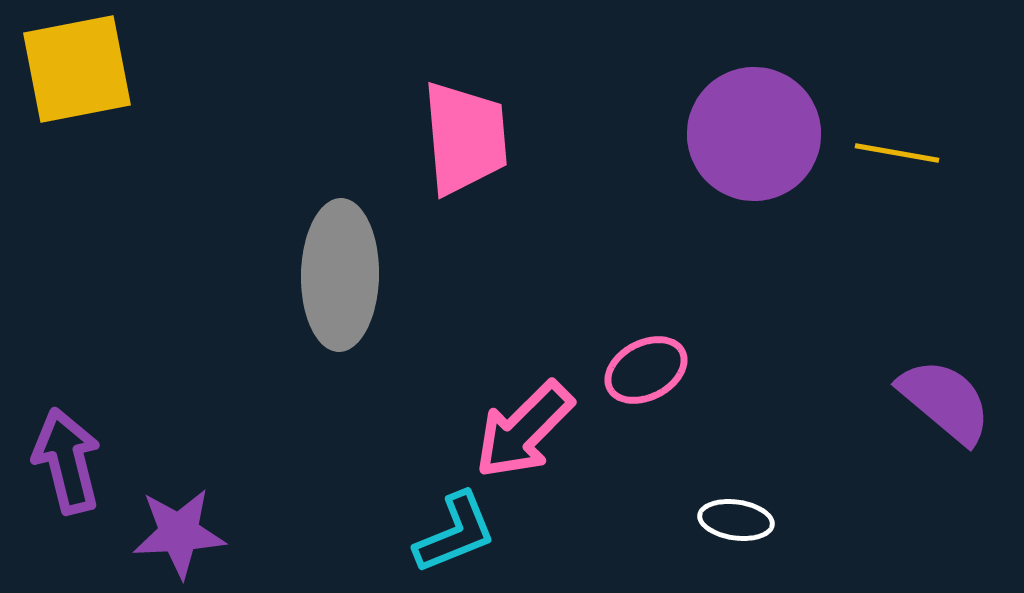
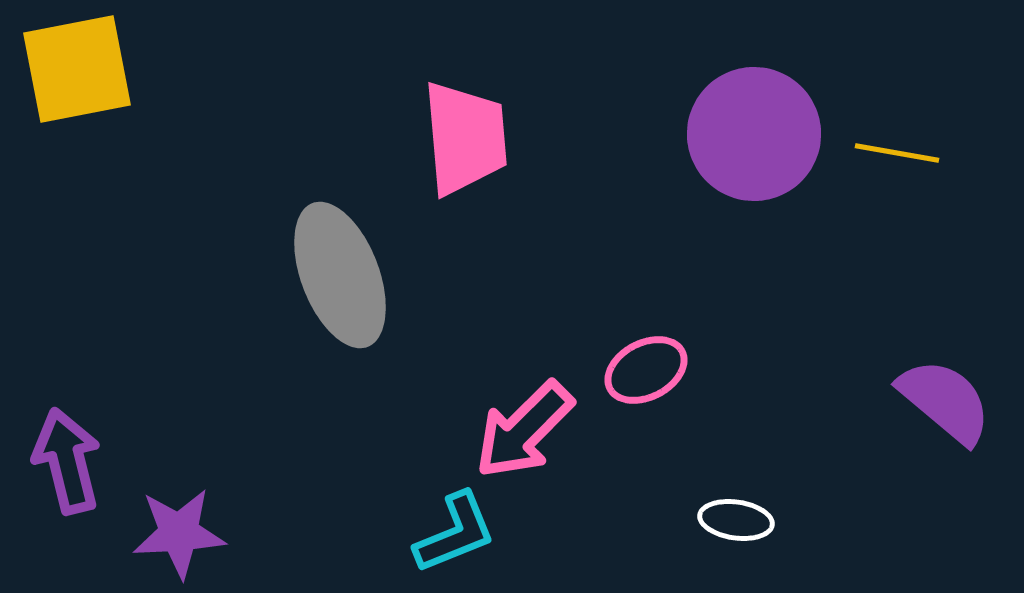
gray ellipse: rotated 22 degrees counterclockwise
